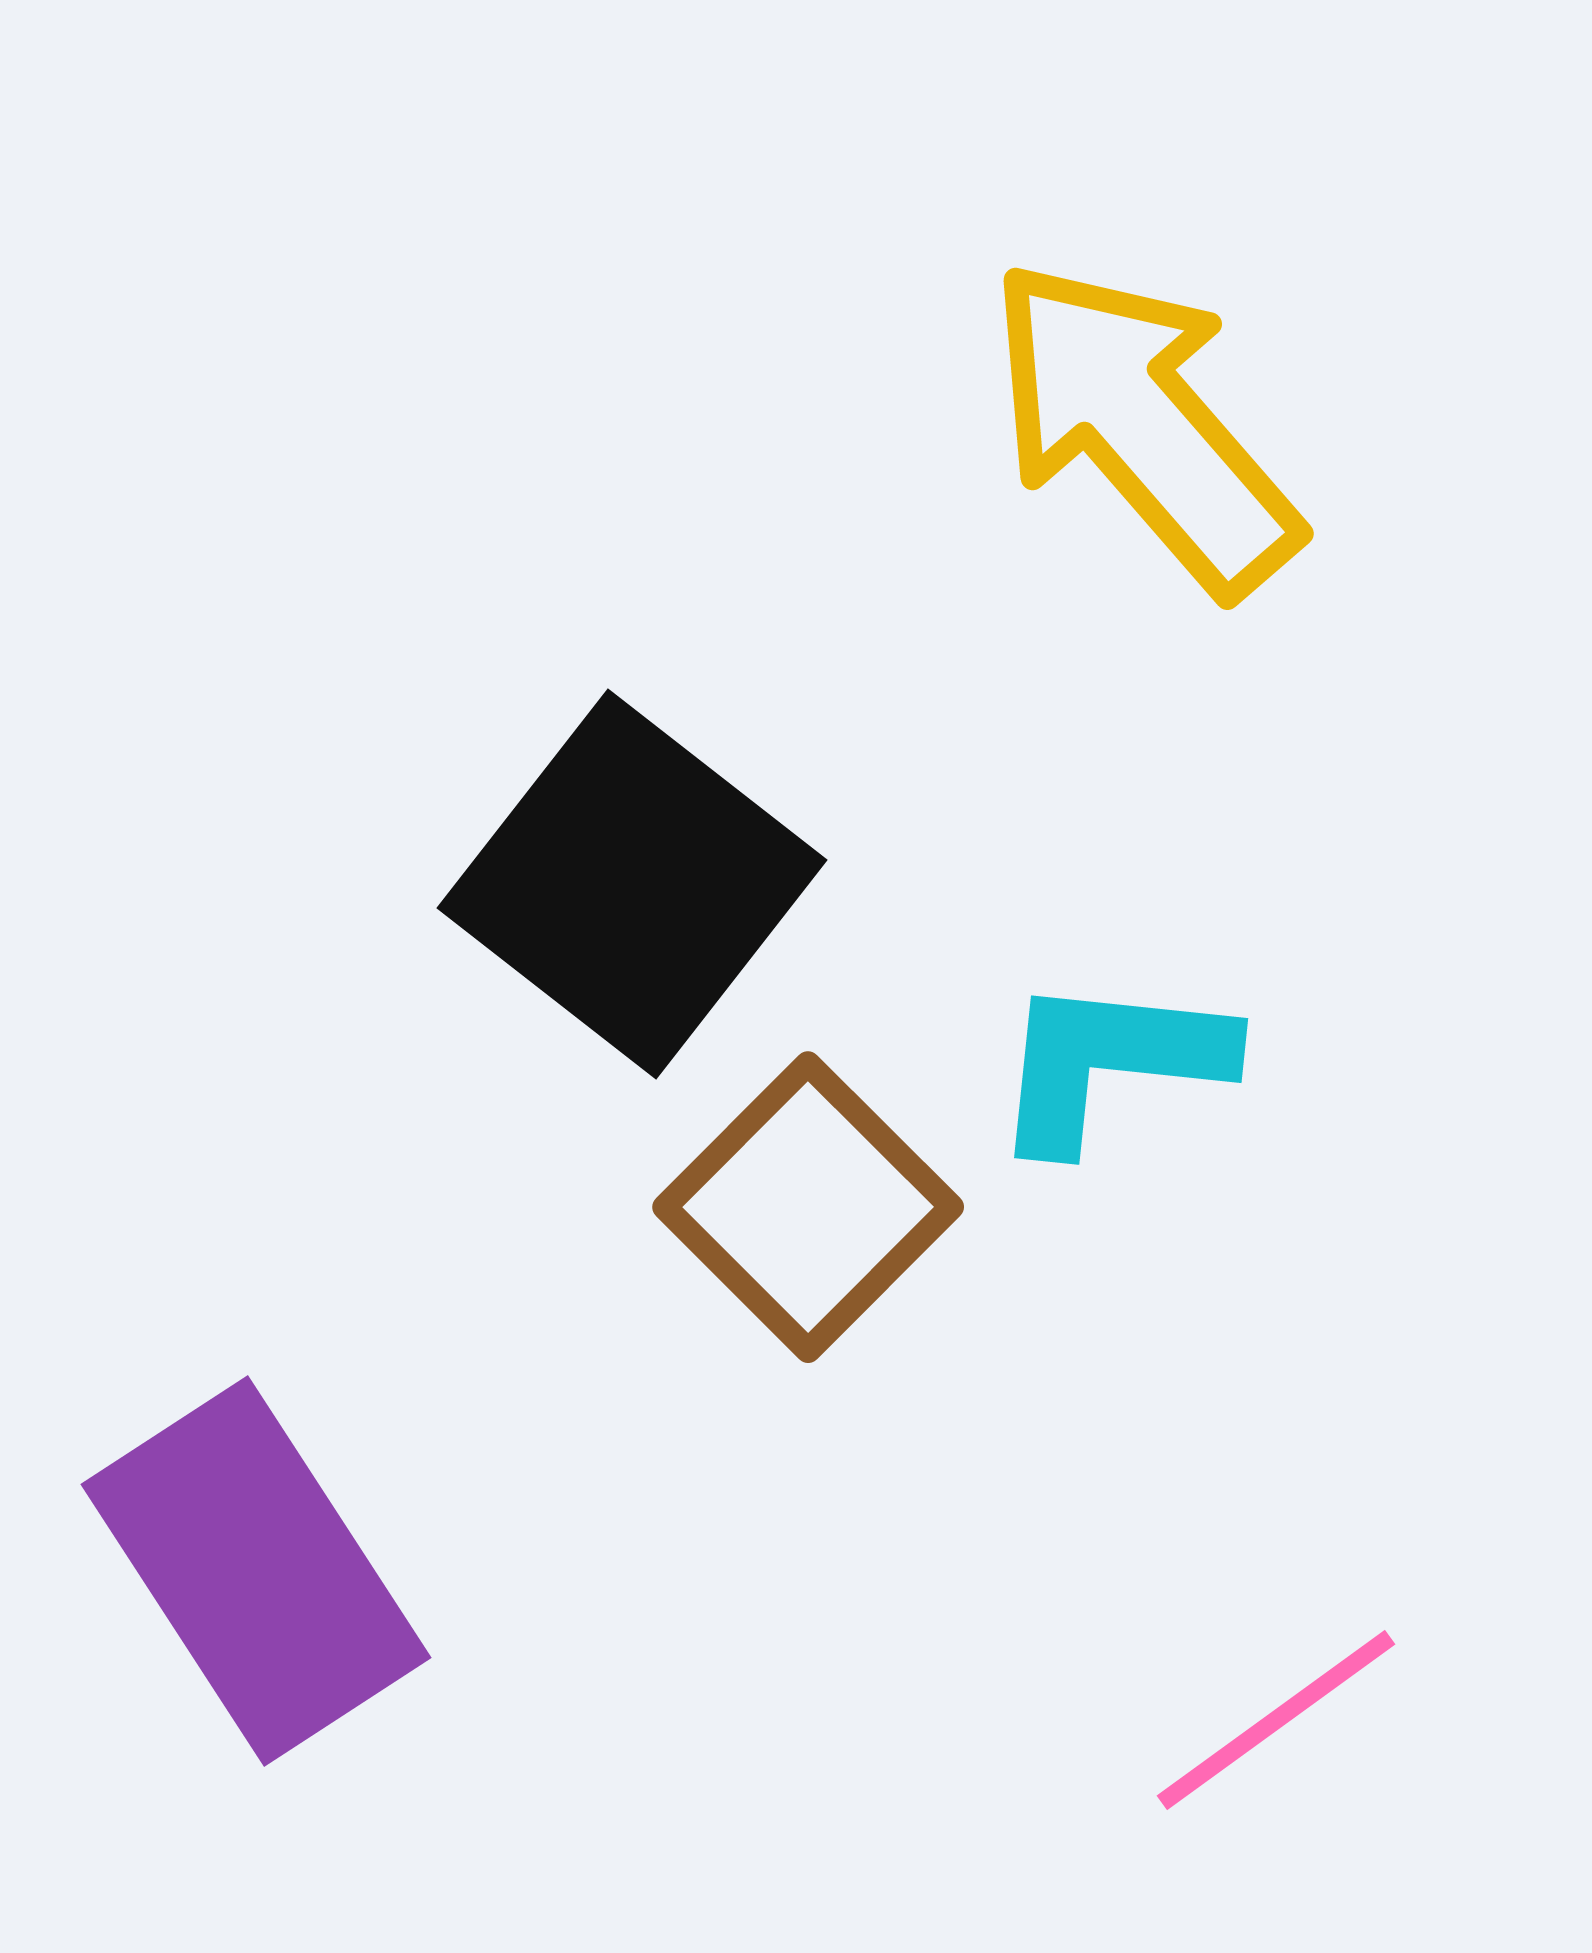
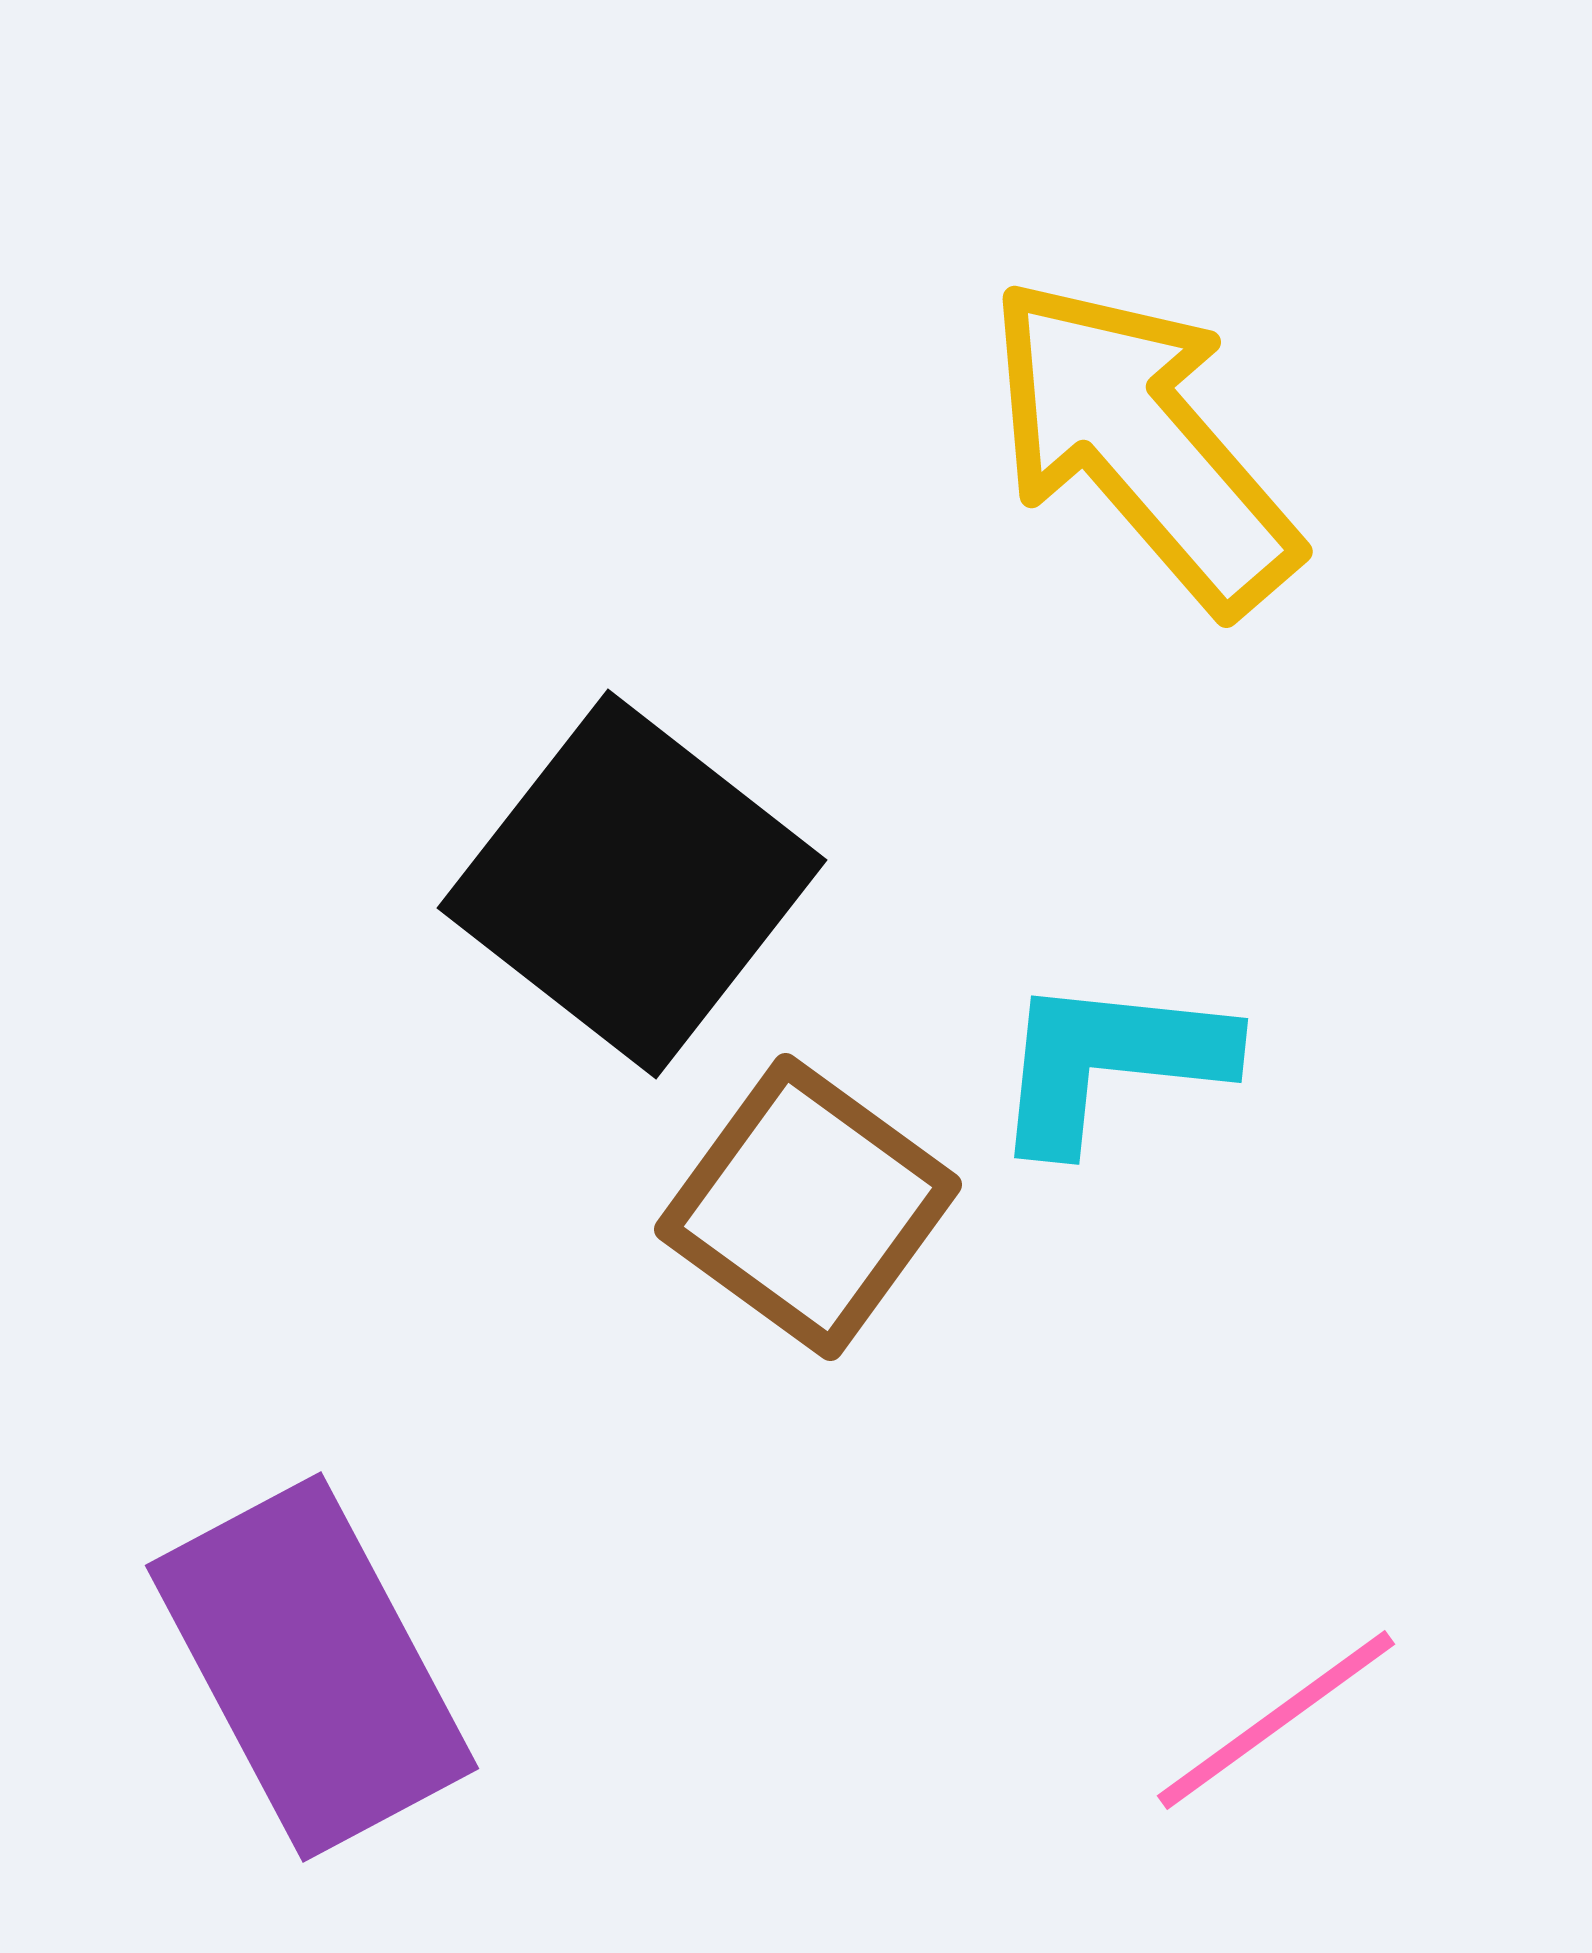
yellow arrow: moved 1 px left, 18 px down
brown square: rotated 9 degrees counterclockwise
purple rectangle: moved 56 px right, 96 px down; rotated 5 degrees clockwise
